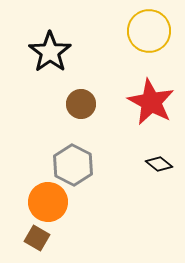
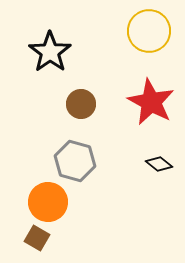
gray hexagon: moved 2 px right, 4 px up; rotated 12 degrees counterclockwise
